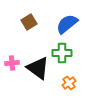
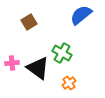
blue semicircle: moved 14 px right, 9 px up
green cross: rotated 30 degrees clockwise
